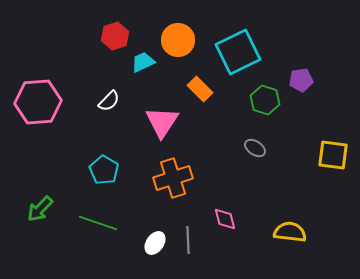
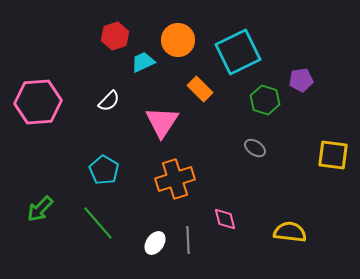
orange cross: moved 2 px right, 1 px down
green line: rotated 30 degrees clockwise
